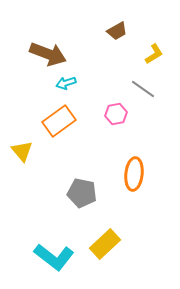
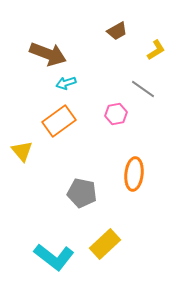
yellow L-shape: moved 2 px right, 4 px up
